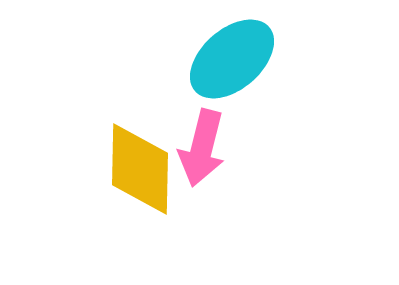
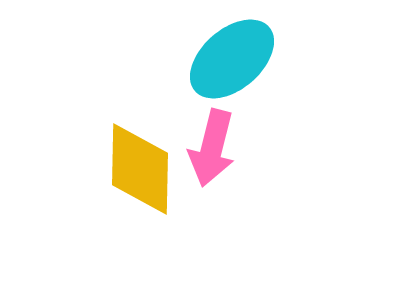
pink arrow: moved 10 px right
